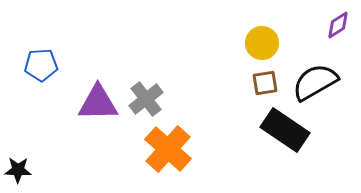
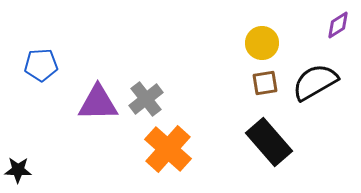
black rectangle: moved 16 px left, 12 px down; rotated 15 degrees clockwise
